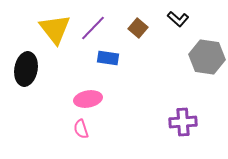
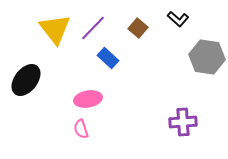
blue rectangle: rotated 35 degrees clockwise
black ellipse: moved 11 px down; rotated 28 degrees clockwise
